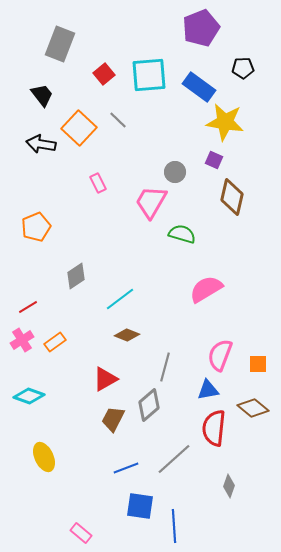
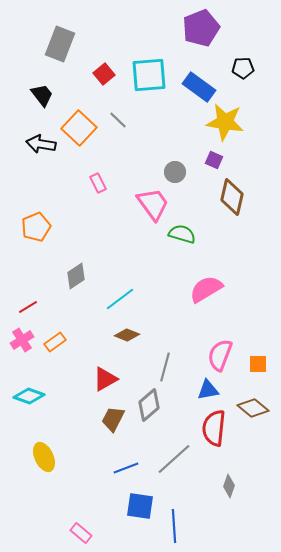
pink trapezoid at (151, 202): moved 2 px right, 2 px down; rotated 114 degrees clockwise
